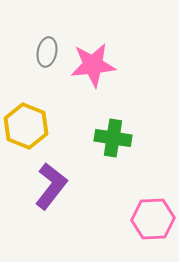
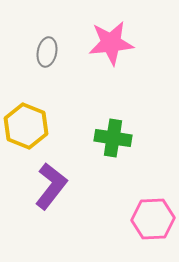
pink star: moved 18 px right, 22 px up
